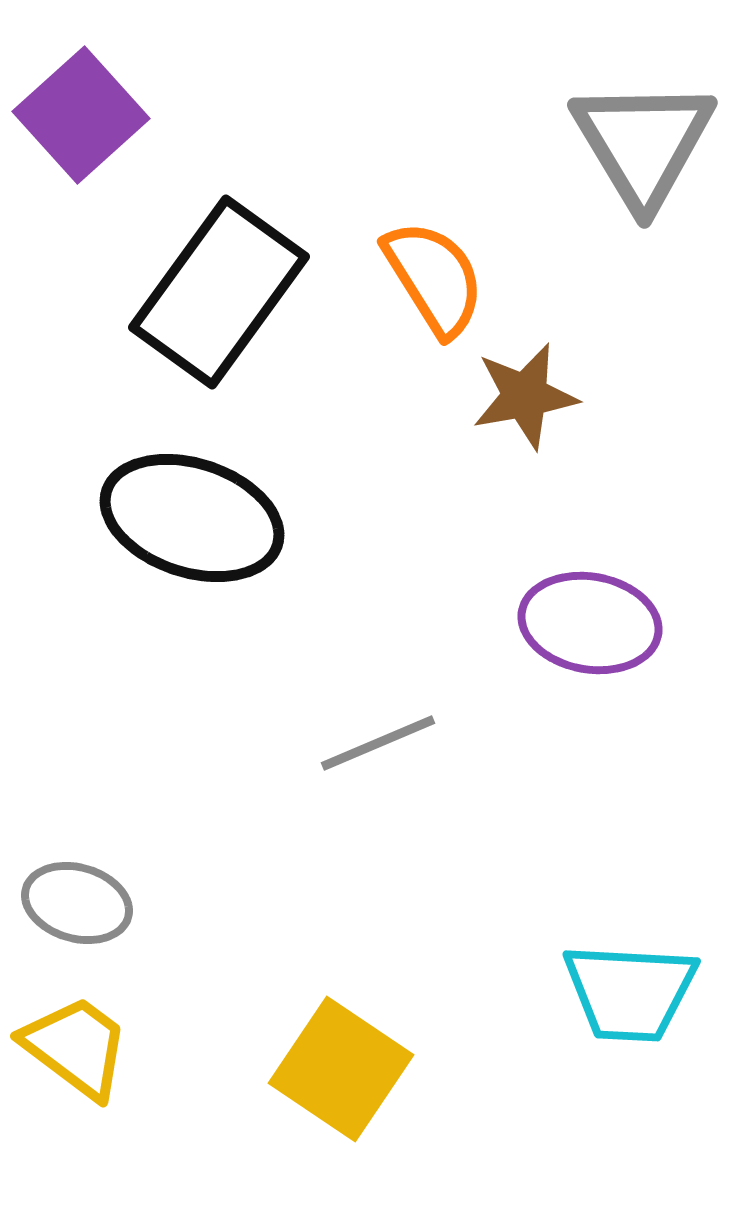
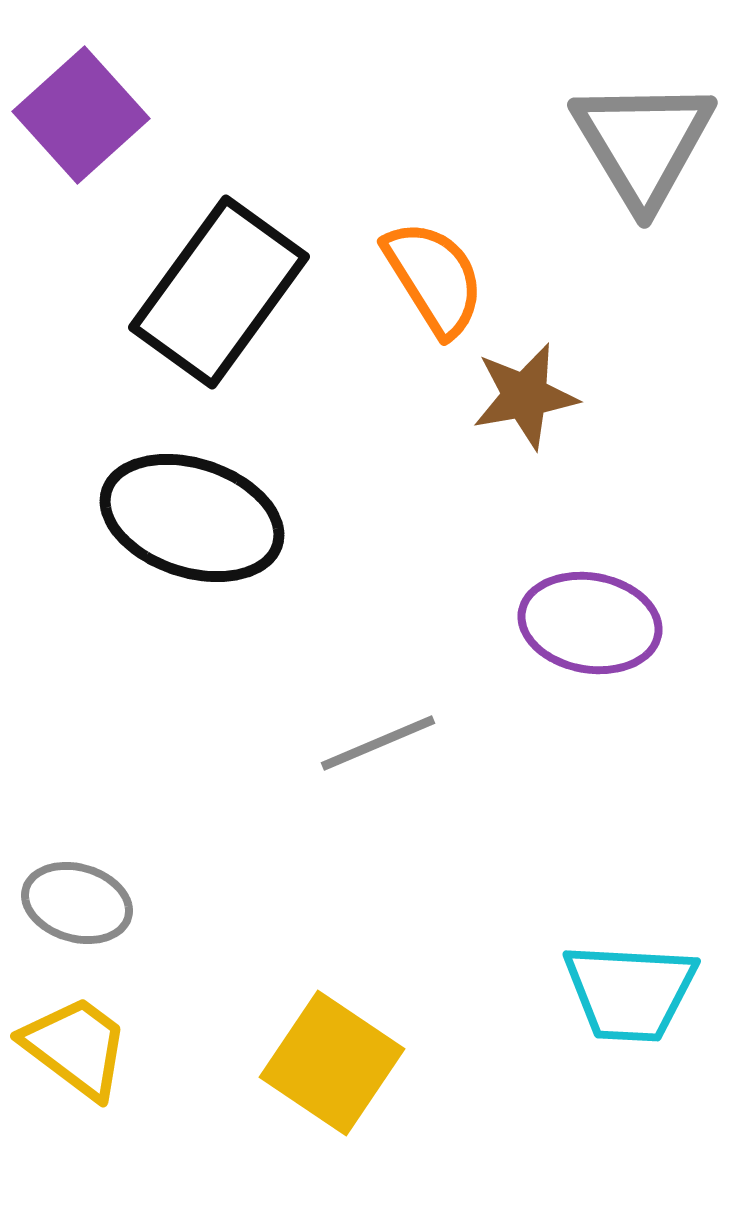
yellow square: moved 9 px left, 6 px up
